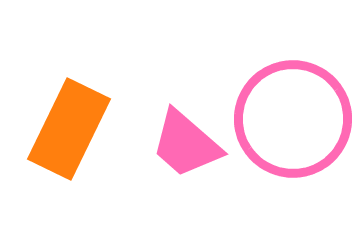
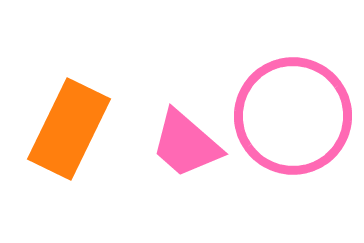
pink circle: moved 3 px up
